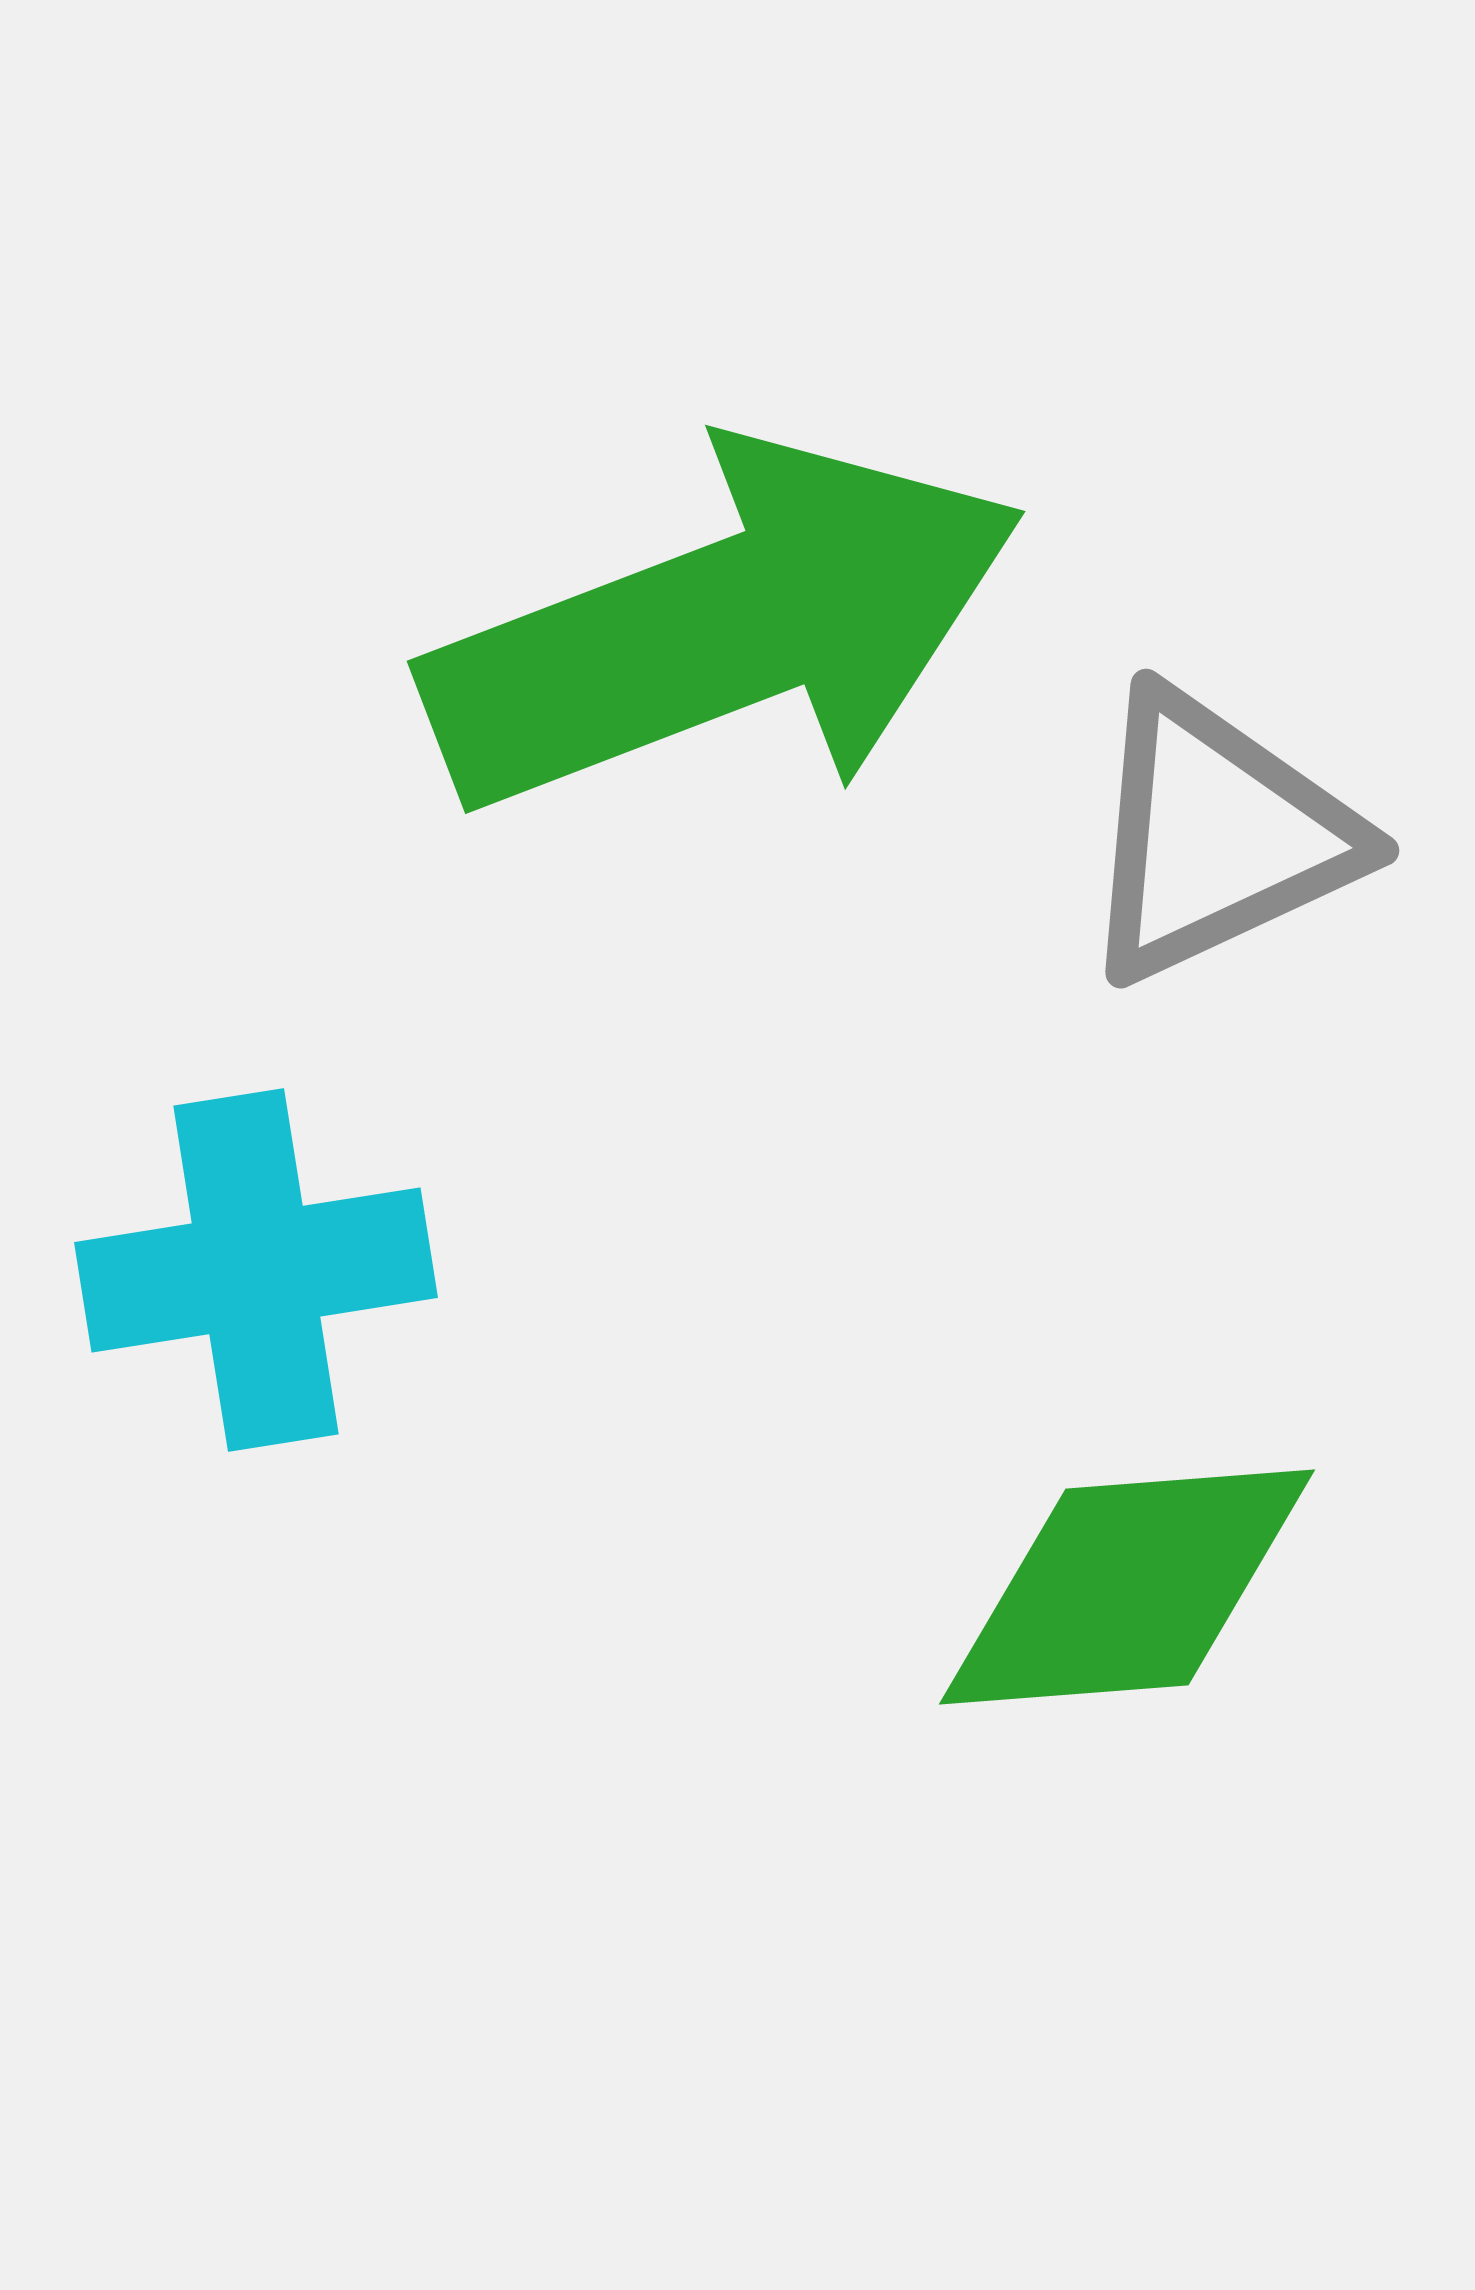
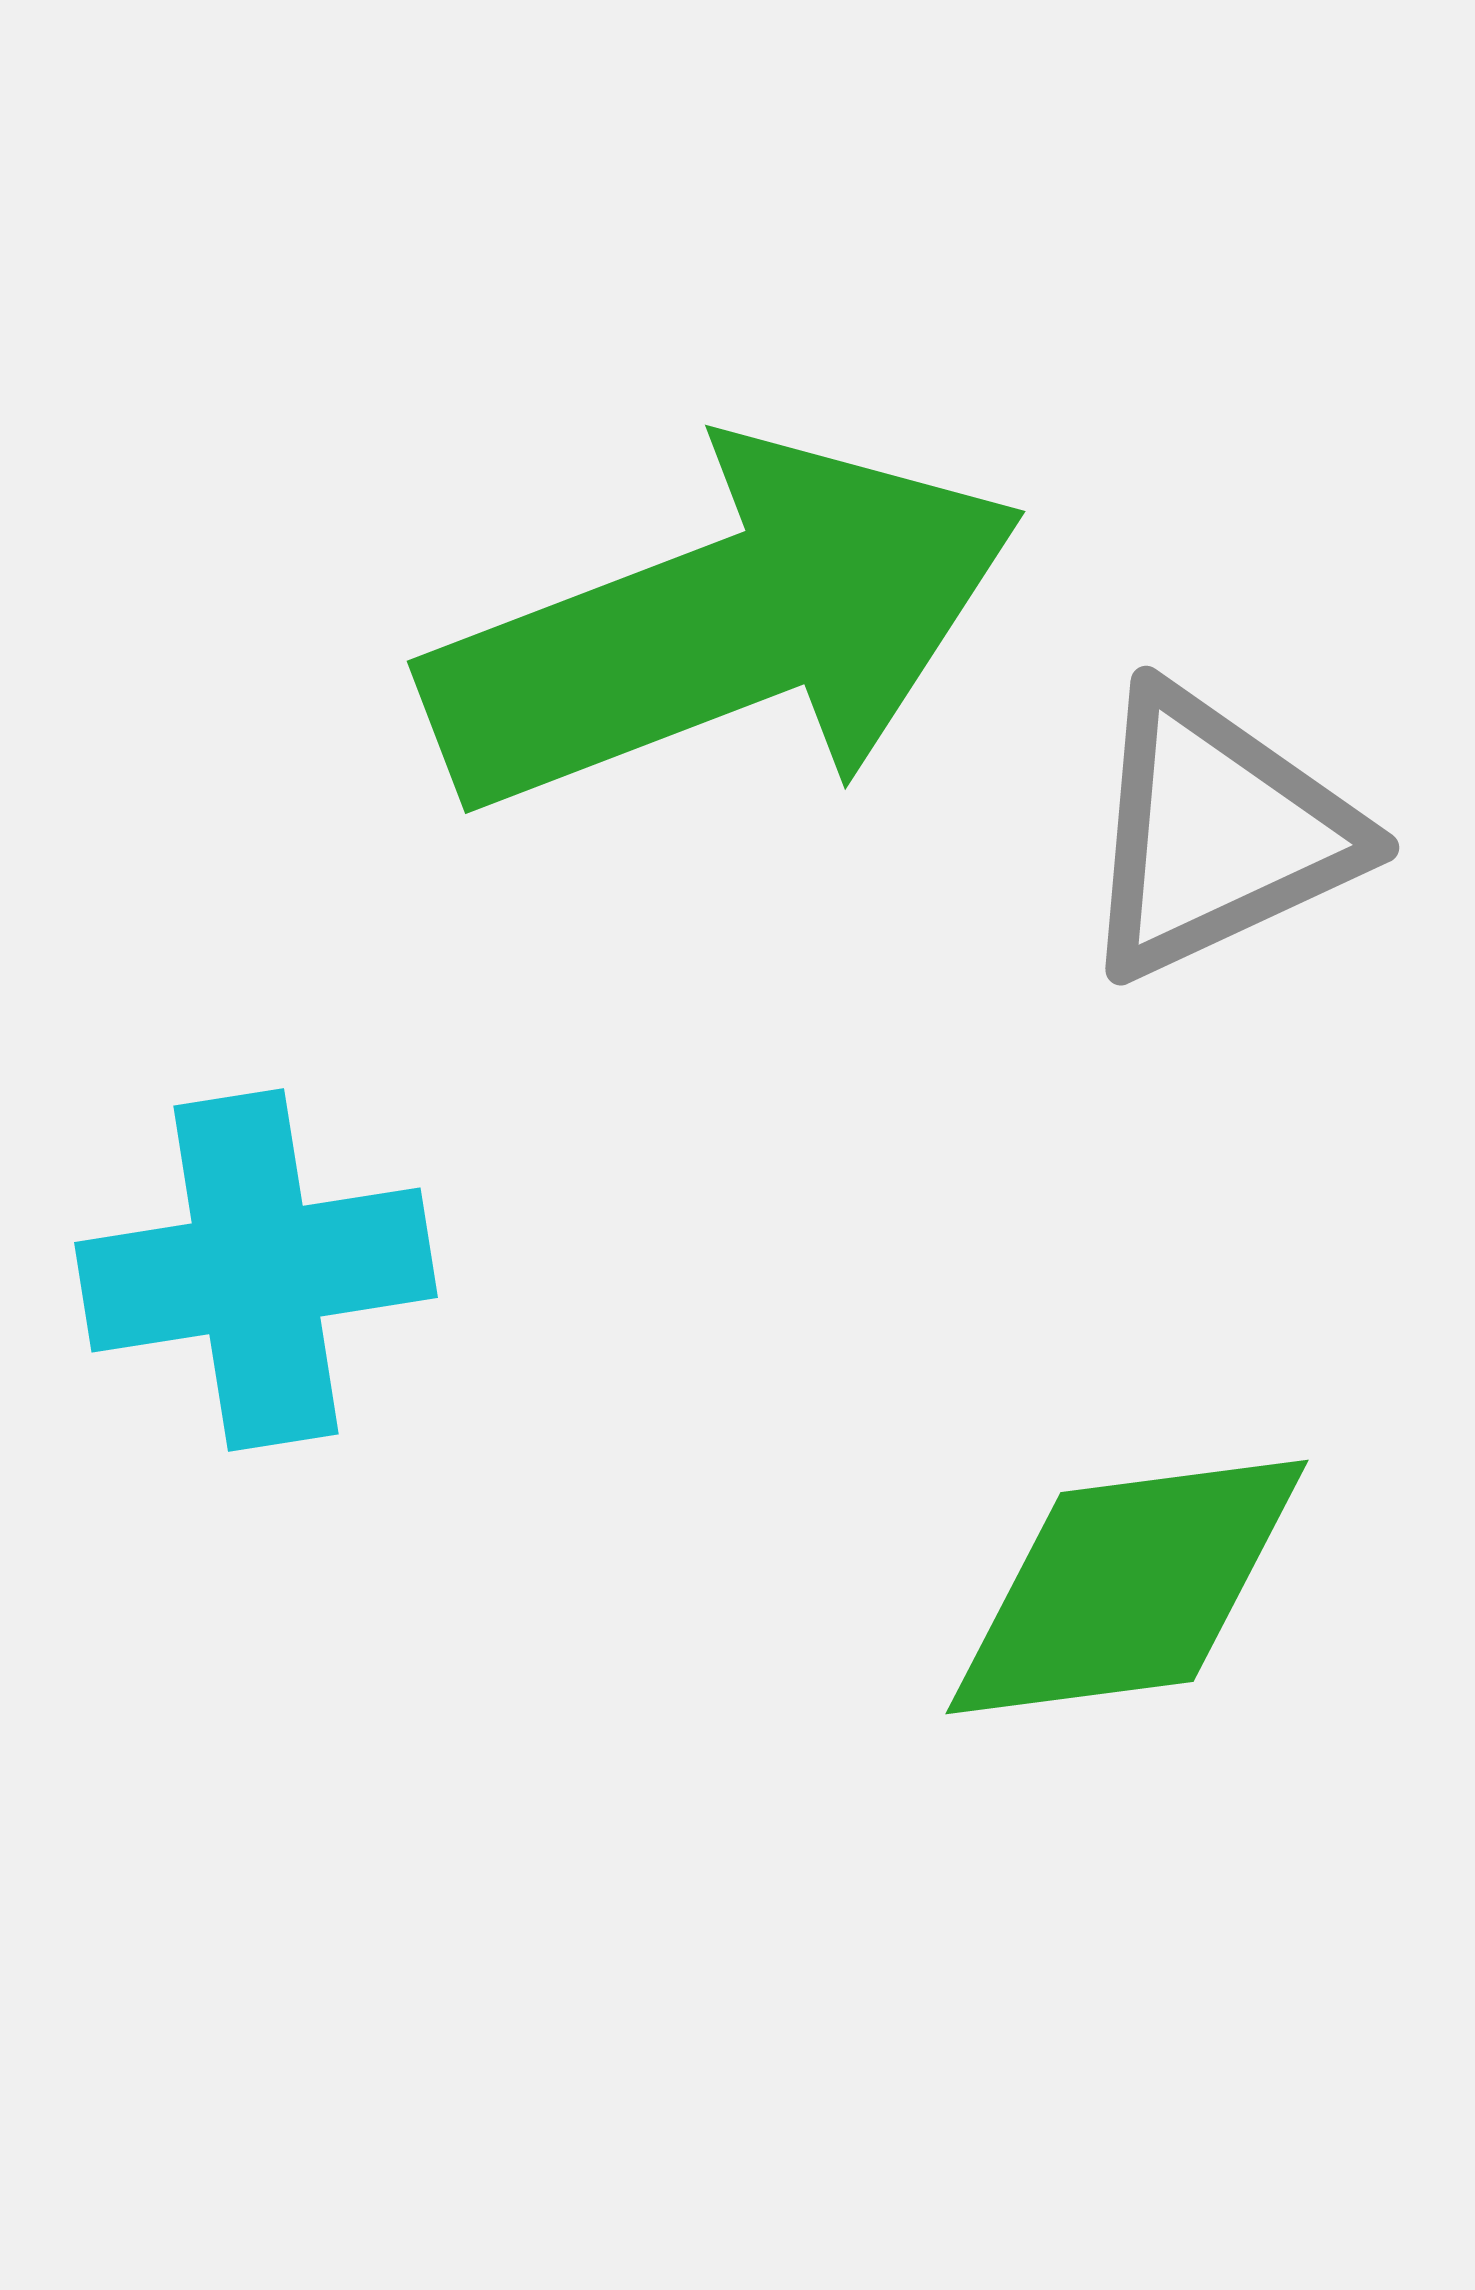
gray triangle: moved 3 px up
green diamond: rotated 3 degrees counterclockwise
